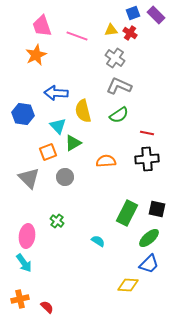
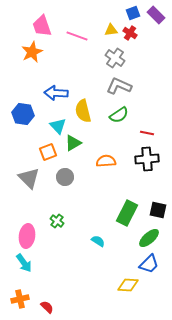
orange star: moved 4 px left, 3 px up
black square: moved 1 px right, 1 px down
